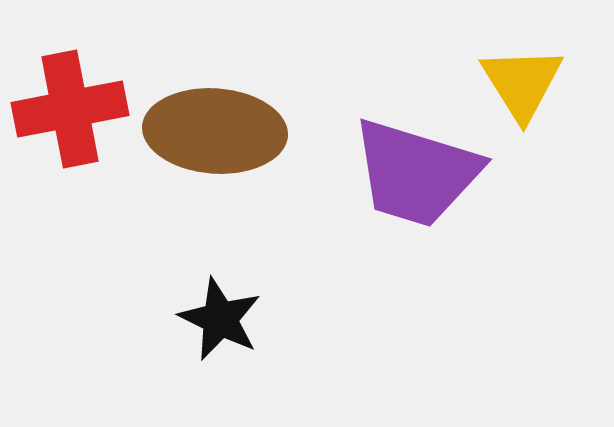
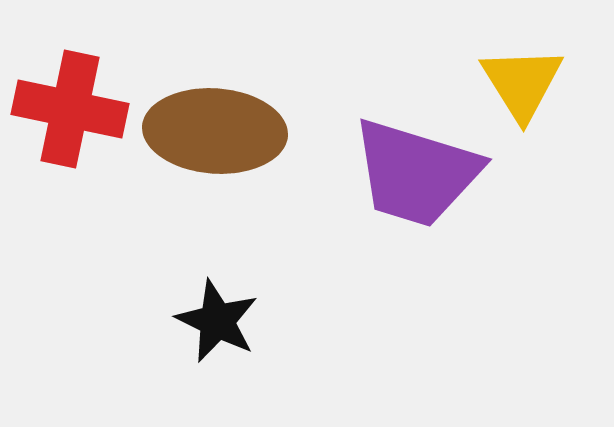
red cross: rotated 23 degrees clockwise
black star: moved 3 px left, 2 px down
